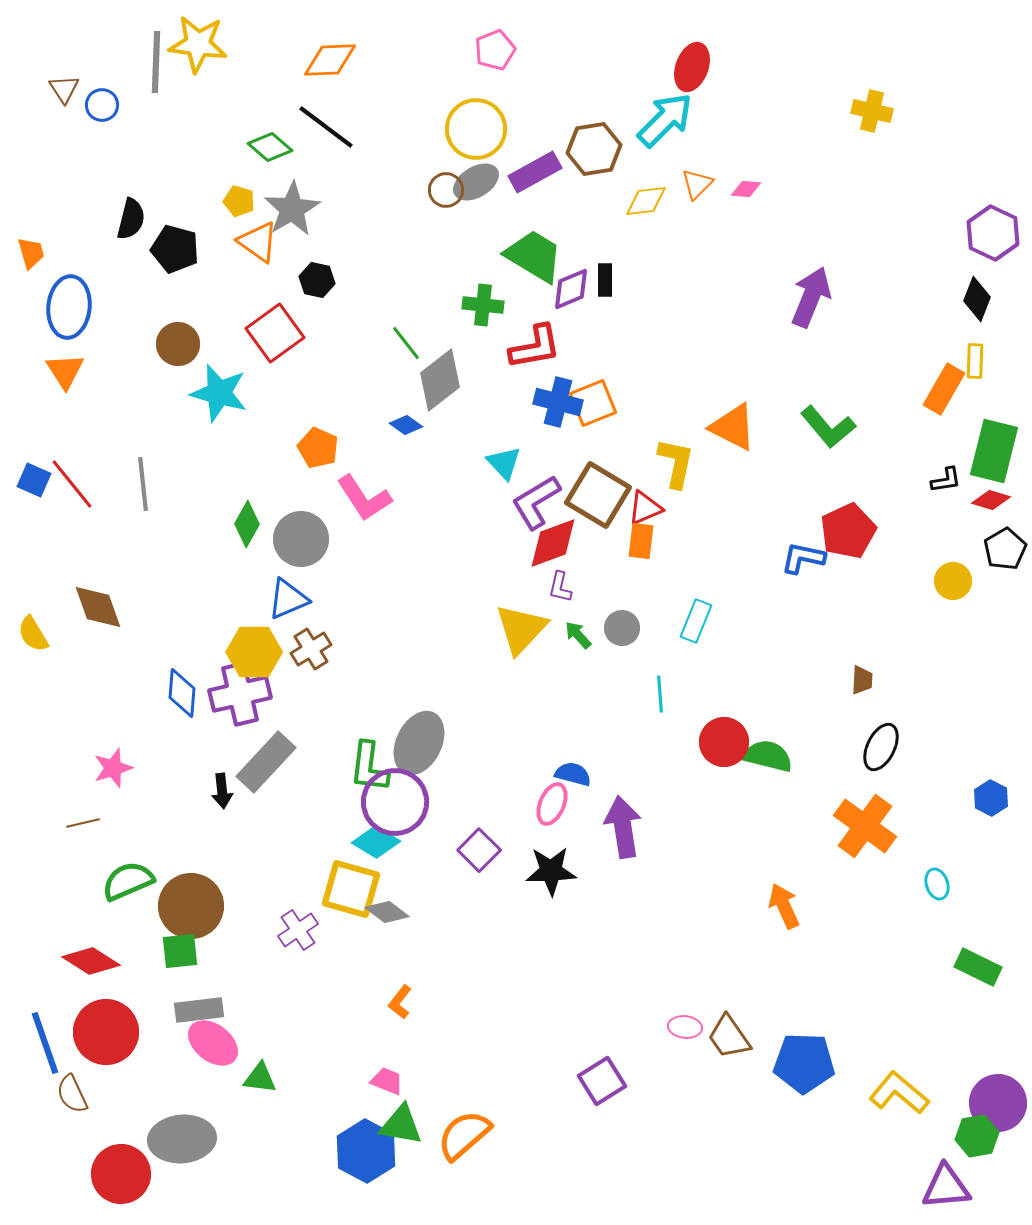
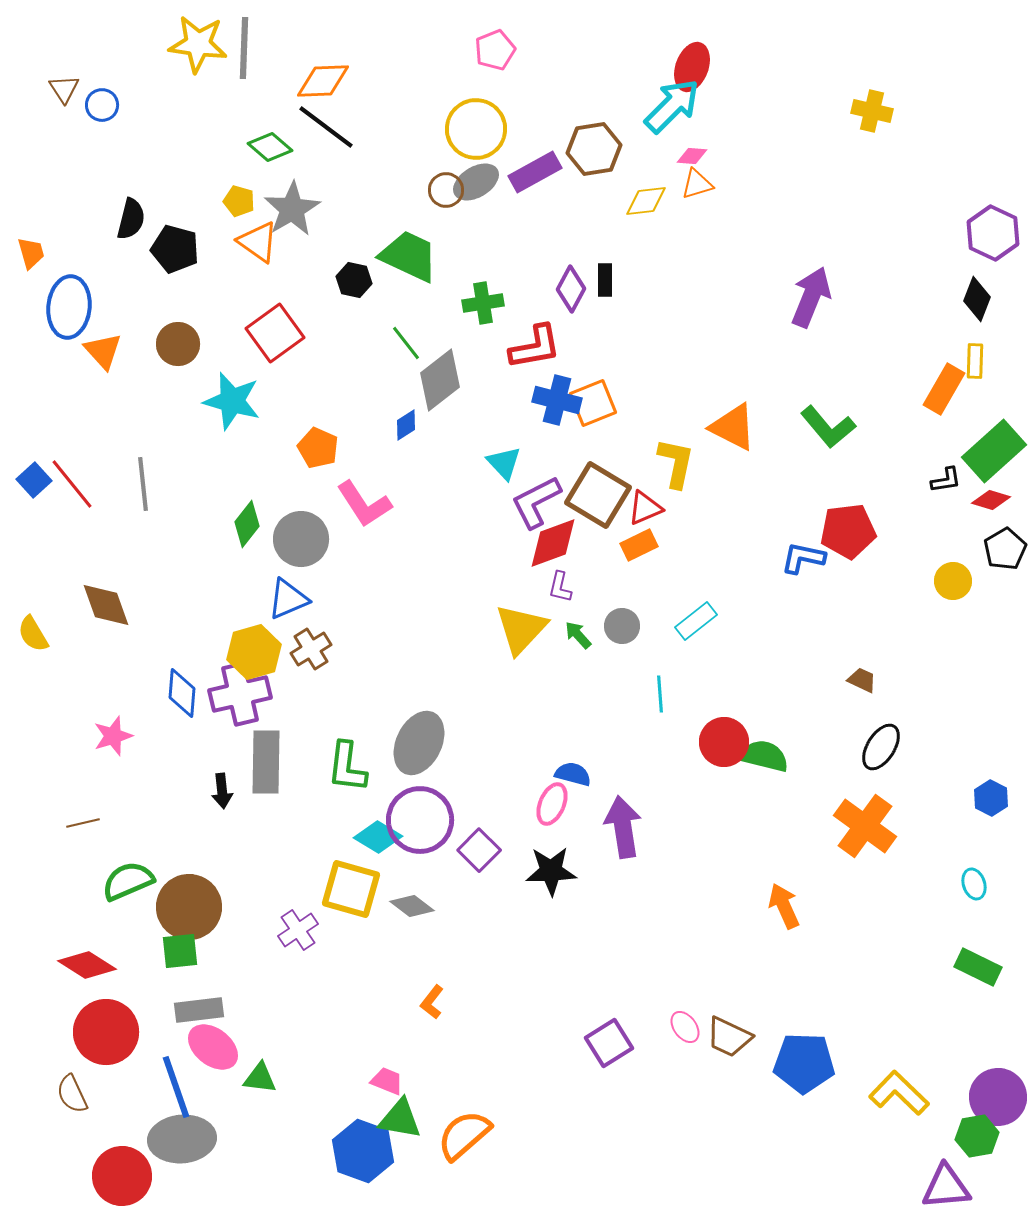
orange diamond at (330, 60): moved 7 px left, 21 px down
gray line at (156, 62): moved 88 px right, 14 px up
cyan arrow at (665, 120): moved 7 px right, 14 px up
orange triangle at (697, 184): rotated 28 degrees clockwise
pink diamond at (746, 189): moved 54 px left, 33 px up
green trapezoid at (534, 256): moved 125 px left; rotated 6 degrees counterclockwise
black hexagon at (317, 280): moved 37 px right
purple diamond at (571, 289): rotated 39 degrees counterclockwise
green cross at (483, 305): moved 2 px up; rotated 15 degrees counterclockwise
orange triangle at (65, 371): moved 38 px right, 20 px up; rotated 9 degrees counterclockwise
cyan star at (219, 393): moved 13 px right, 8 px down
blue cross at (558, 402): moved 1 px left, 2 px up
blue diamond at (406, 425): rotated 68 degrees counterclockwise
green rectangle at (994, 451): rotated 34 degrees clockwise
blue square at (34, 480): rotated 24 degrees clockwise
pink L-shape at (364, 498): moved 6 px down
purple L-shape at (536, 502): rotated 4 degrees clockwise
green diamond at (247, 524): rotated 9 degrees clockwise
red pentagon at (848, 531): rotated 18 degrees clockwise
orange rectangle at (641, 541): moved 2 px left, 4 px down; rotated 57 degrees clockwise
brown diamond at (98, 607): moved 8 px right, 2 px up
cyan rectangle at (696, 621): rotated 30 degrees clockwise
gray circle at (622, 628): moved 2 px up
yellow hexagon at (254, 652): rotated 16 degrees counterclockwise
brown trapezoid at (862, 680): rotated 68 degrees counterclockwise
black ellipse at (881, 747): rotated 6 degrees clockwise
green semicircle at (768, 756): moved 4 px left
gray rectangle at (266, 762): rotated 42 degrees counterclockwise
green L-shape at (369, 767): moved 22 px left
pink star at (113, 768): moved 32 px up
purple circle at (395, 802): moved 25 px right, 18 px down
cyan diamond at (376, 842): moved 2 px right, 5 px up
cyan ellipse at (937, 884): moved 37 px right
brown circle at (191, 906): moved 2 px left, 1 px down
gray diamond at (387, 912): moved 25 px right, 6 px up
red diamond at (91, 961): moved 4 px left, 4 px down
orange L-shape at (400, 1002): moved 32 px right
pink ellipse at (685, 1027): rotated 48 degrees clockwise
brown trapezoid at (729, 1037): rotated 30 degrees counterclockwise
blue line at (45, 1043): moved 131 px right, 44 px down
pink ellipse at (213, 1043): moved 4 px down
purple square at (602, 1081): moved 7 px right, 38 px up
yellow L-shape at (899, 1093): rotated 4 degrees clockwise
purple circle at (998, 1103): moved 6 px up
green triangle at (401, 1125): moved 1 px left, 6 px up
blue hexagon at (366, 1151): moved 3 px left; rotated 8 degrees counterclockwise
red circle at (121, 1174): moved 1 px right, 2 px down
